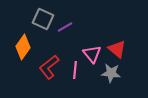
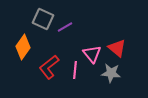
red triangle: moved 1 px up
